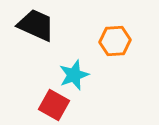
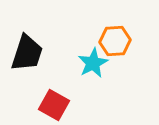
black trapezoid: moved 9 px left, 28 px down; rotated 84 degrees clockwise
cyan star: moved 19 px right, 12 px up; rotated 8 degrees counterclockwise
